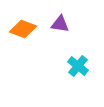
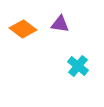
orange diamond: rotated 16 degrees clockwise
